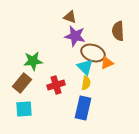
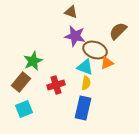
brown triangle: moved 1 px right, 5 px up
brown semicircle: rotated 48 degrees clockwise
brown ellipse: moved 2 px right, 3 px up
green star: rotated 18 degrees counterclockwise
cyan triangle: rotated 24 degrees counterclockwise
brown rectangle: moved 1 px left, 1 px up
cyan square: rotated 18 degrees counterclockwise
